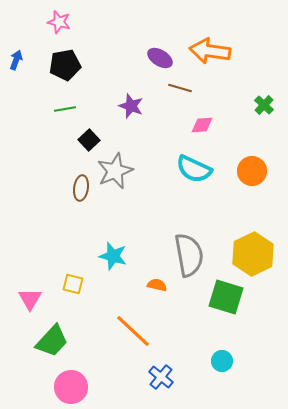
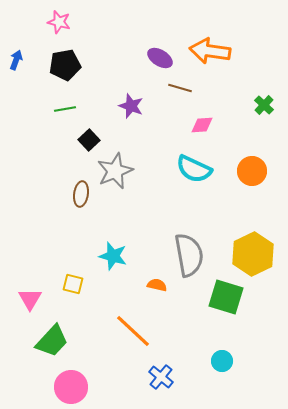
brown ellipse: moved 6 px down
